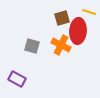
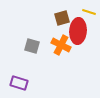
purple rectangle: moved 2 px right, 4 px down; rotated 12 degrees counterclockwise
